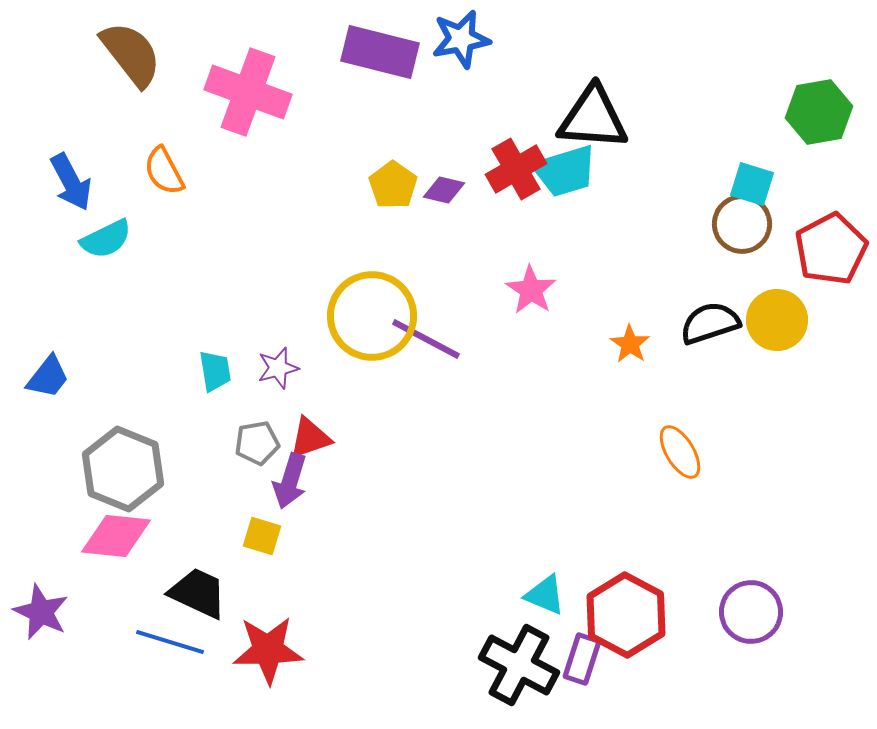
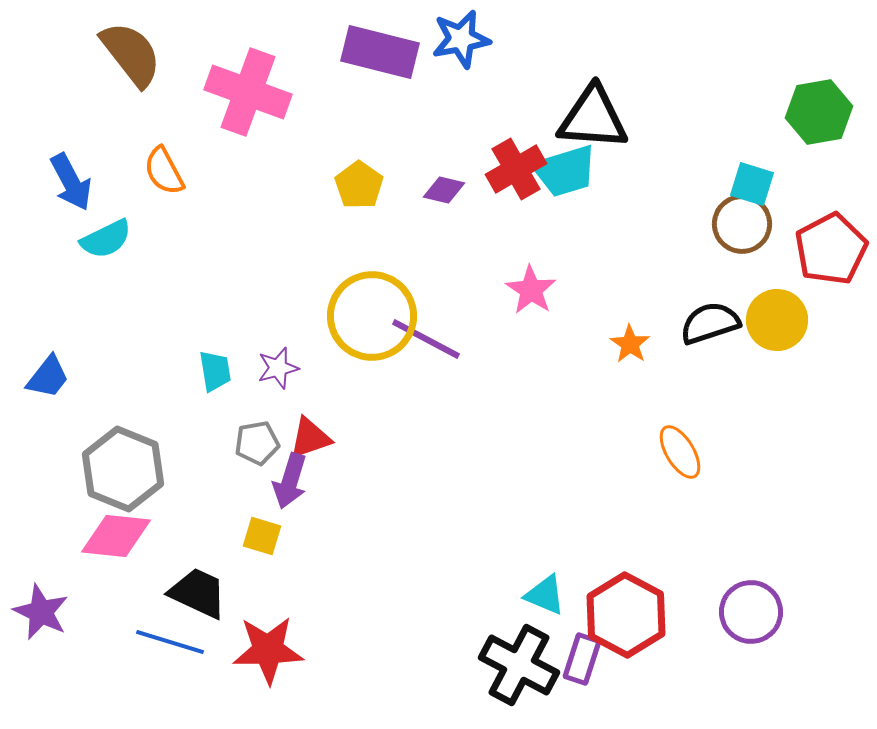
yellow pentagon at (393, 185): moved 34 px left
